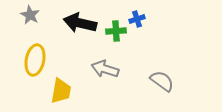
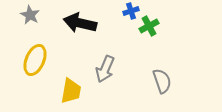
blue cross: moved 6 px left, 8 px up
green cross: moved 33 px right, 5 px up; rotated 24 degrees counterclockwise
yellow ellipse: rotated 12 degrees clockwise
gray arrow: rotated 84 degrees counterclockwise
gray semicircle: rotated 35 degrees clockwise
yellow trapezoid: moved 10 px right
